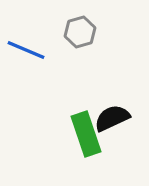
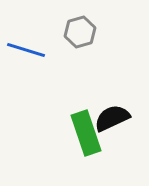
blue line: rotated 6 degrees counterclockwise
green rectangle: moved 1 px up
